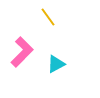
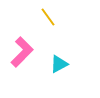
cyan triangle: moved 3 px right
